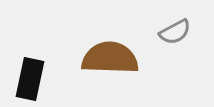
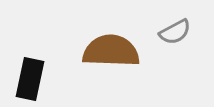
brown semicircle: moved 1 px right, 7 px up
